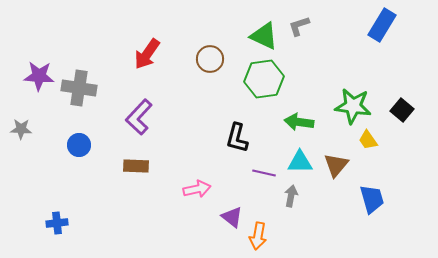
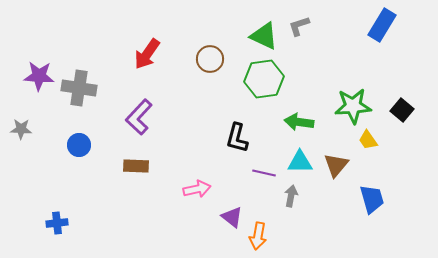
green star: rotated 12 degrees counterclockwise
